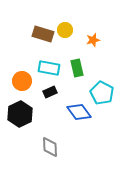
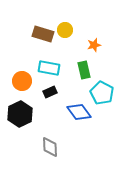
orange star: moved 1 px right, 5 px down
green rectangle: moved 7 px right, 2 px down
